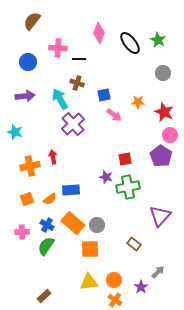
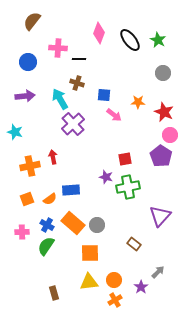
black ellipse at (130, 43): moved 3 px up
blue square at (104, 95): rotated 16 degrees clockwise
orange square at (90, 249): moved 4 px down
brown rectangle at (44, 296): moved 10 px right, 3 px up; rotated 64 degrees counterclockwise
orange cross at (115, 300): rotated 24 degrees clockwise
